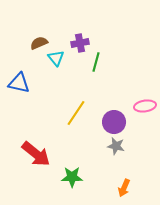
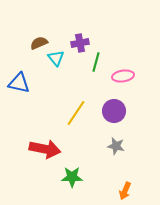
pink ellipse: moved 22 px left, 30 px up
purple circle: moved 11 px up
red arrow: moved 9 px right, 5 px up; rotated 28 degrees counterclockwise
orange arrow: moved 1 px right, 3 px down
